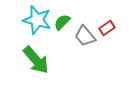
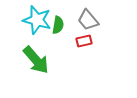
green semicircle: moved 4 px left, 3 px down; rotated 144 degrees clockwise
red rectangle: moved 23 px left, 13 px down; rotated 21 degrees clockwise
gray trapezoid: moved 3 px right, 16 px up
